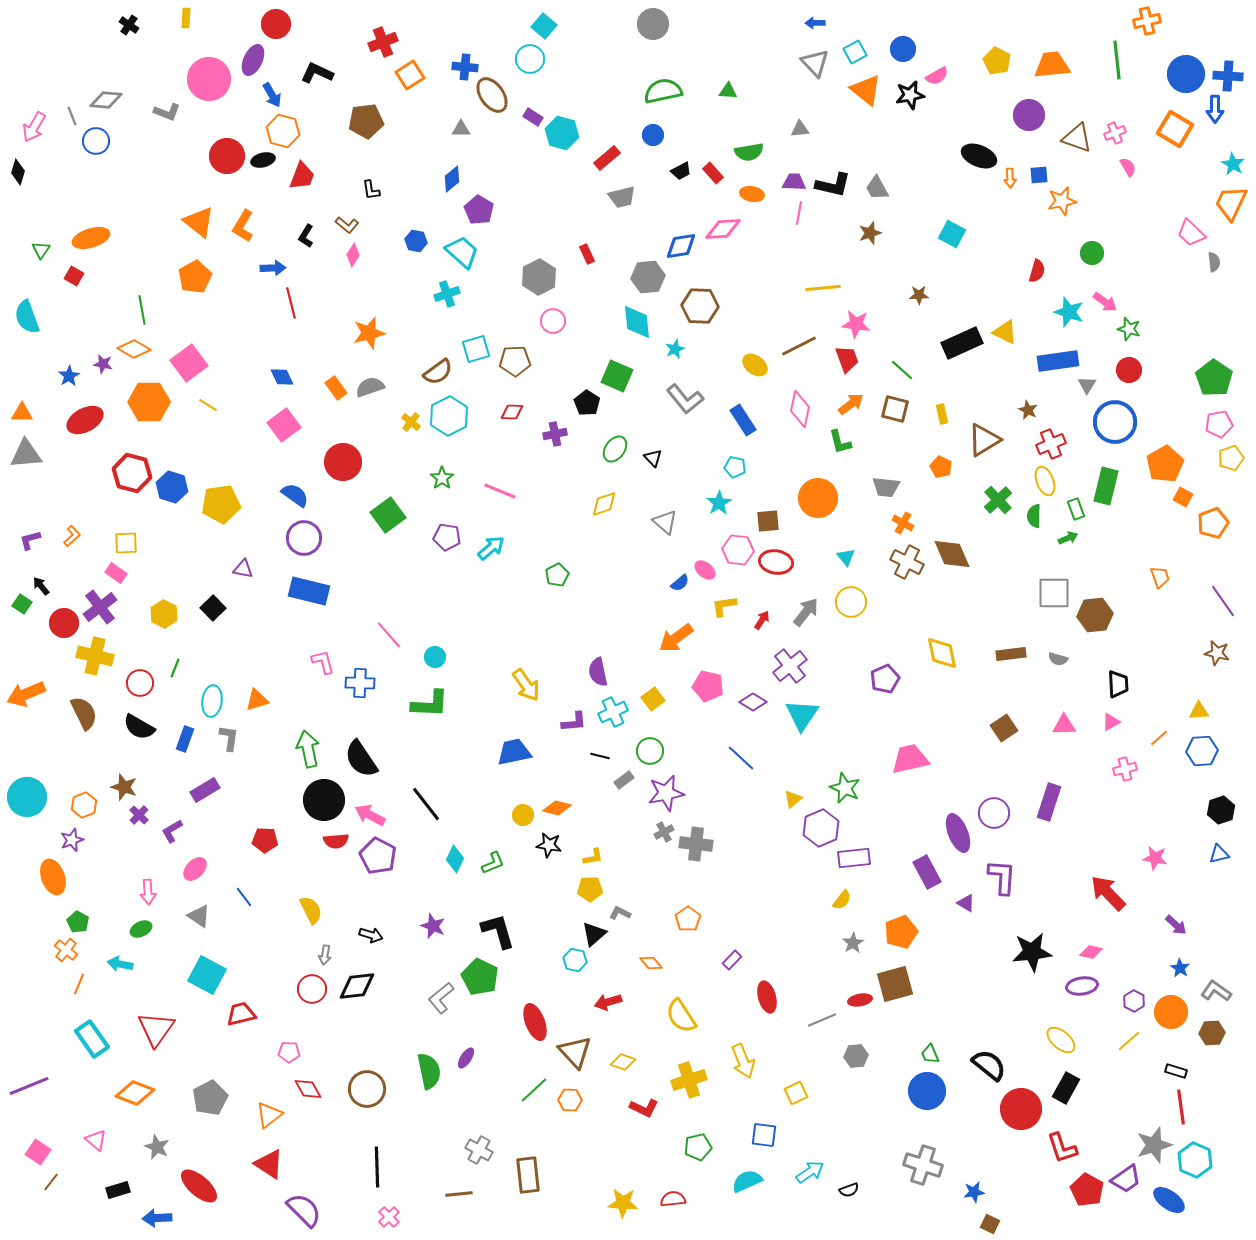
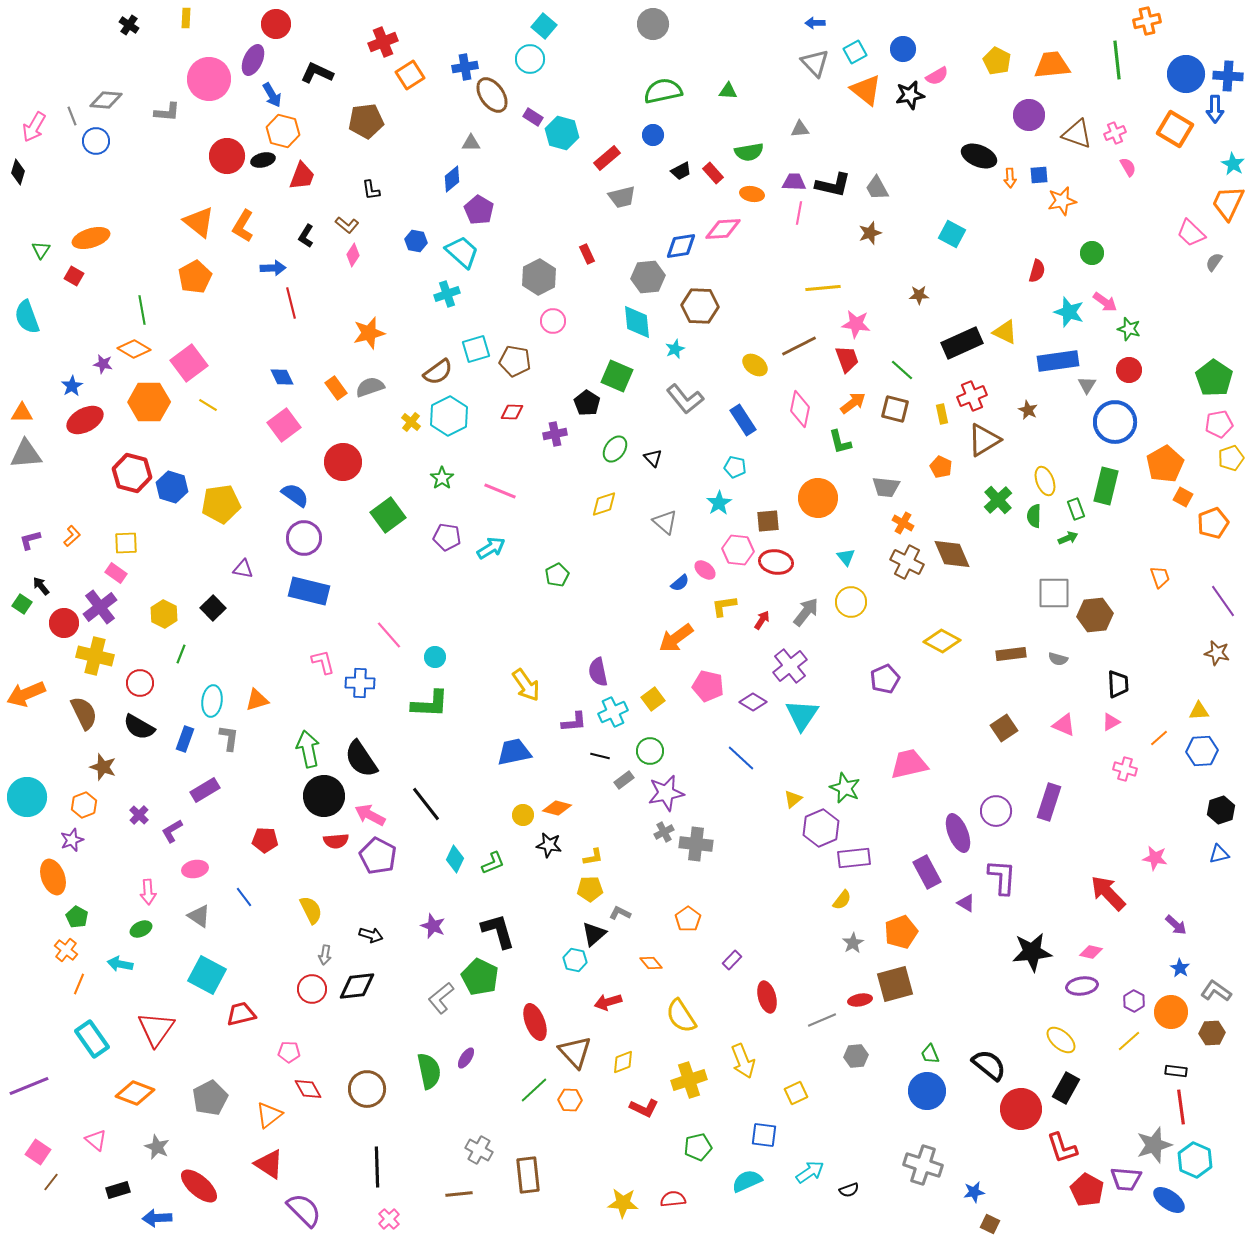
blue cross at (465, 67): rotated 15 degrees counterclockwise
gray L-shape at (167, 112): rotated 16 degrees counterclockwise
gray triangle at (461, 129): moved 10 px right, 14 px down
brown triangle at (1077, 138): moved 4 px up
orange trapezoid at (1231, 203): moved 3 px left
gray semicircle at (1214, 262): rotated 138 degrees counterclockwise
brown pentagon at (515, 361): rotated 12 degrees clockwise
blue star at (69, 376): moved 3 px right, 10 px down
orange arrow at (851, 404): moved 2 px right, 1 px up
red cross at (1051, 444): moved 79 px left, 48 px up
cyan arrow at (491, 548): rotated 8 degrees clockwise
yellow diamond at (942, 653): moved 12 px up; rotated 51 degrees counterclockwise
green line at (175, 668): moved 6 px right, 14 px up
pink triangle at (1064, 725): rotated 25 degrees clockwise
pink trapezoid at (910, 759): moved 1 px left, 5 px down
pink cross at (1125, 769): rotated 30 degrees clockwise
brown star at (124, 787): moved 21 px left, 20 px up
black circle at (324, 800): moved 4 px up
purple circle at (994, 813): moved 2 px right, 2 px up
pink ellipse at (195, 869): rotated 35 degrees clockwise
green pentagon at (78, 922): moved 1 px left, 5 px up
yellow diamond at (623, 1062): rotated 40 degrees counterclockwise
black rectangle at (1176, 1071): rotated 10 degrees counterclockwise
purple trapezoid at (1126, 1179): rotated 40 degrees clockwise
pink cross at (389, 1217): moved 2 px down
